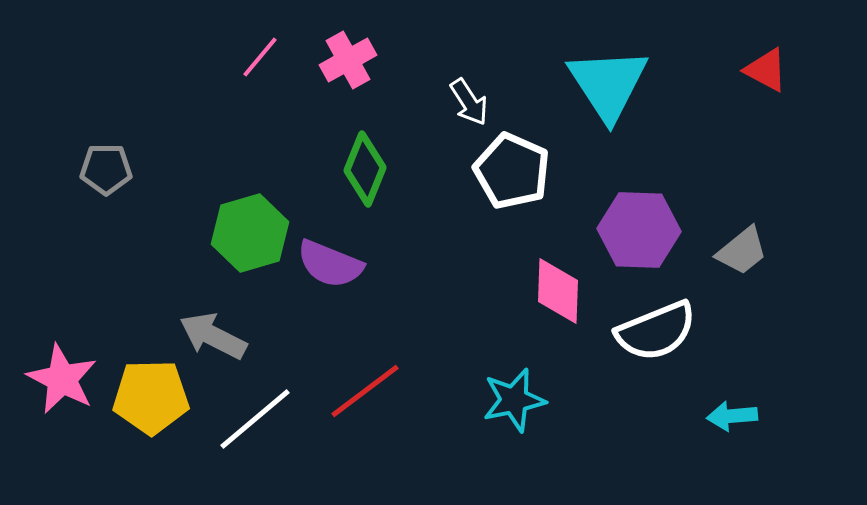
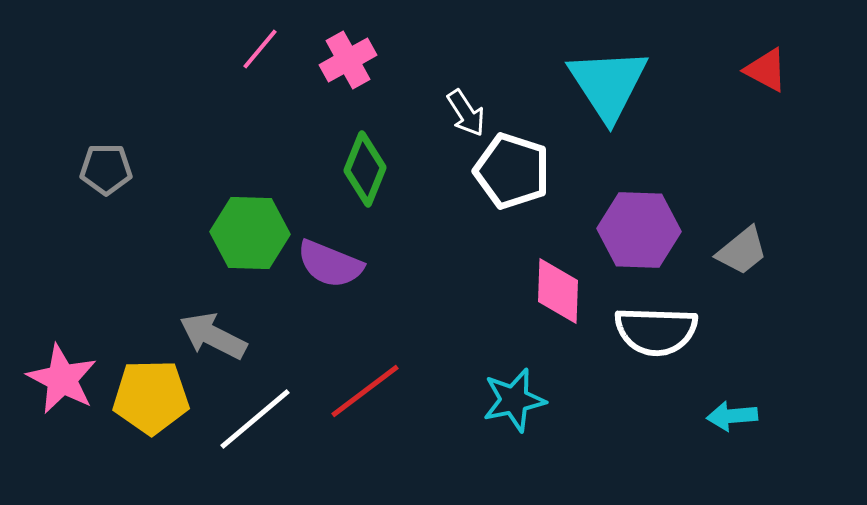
pink line: moved 8 px up
white arrow: moved 3 px left, 11 px down
white pentagon: rotated 6 degrees counterclockwise
green hexagon: rotated 18 degrees clockwise
white semicircle: rotated 24 degrees clockwise
